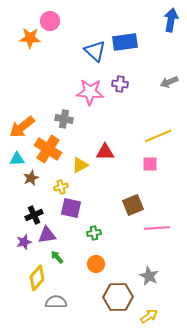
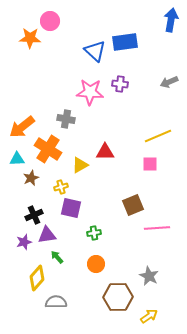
gray cross: moved 2 px right
